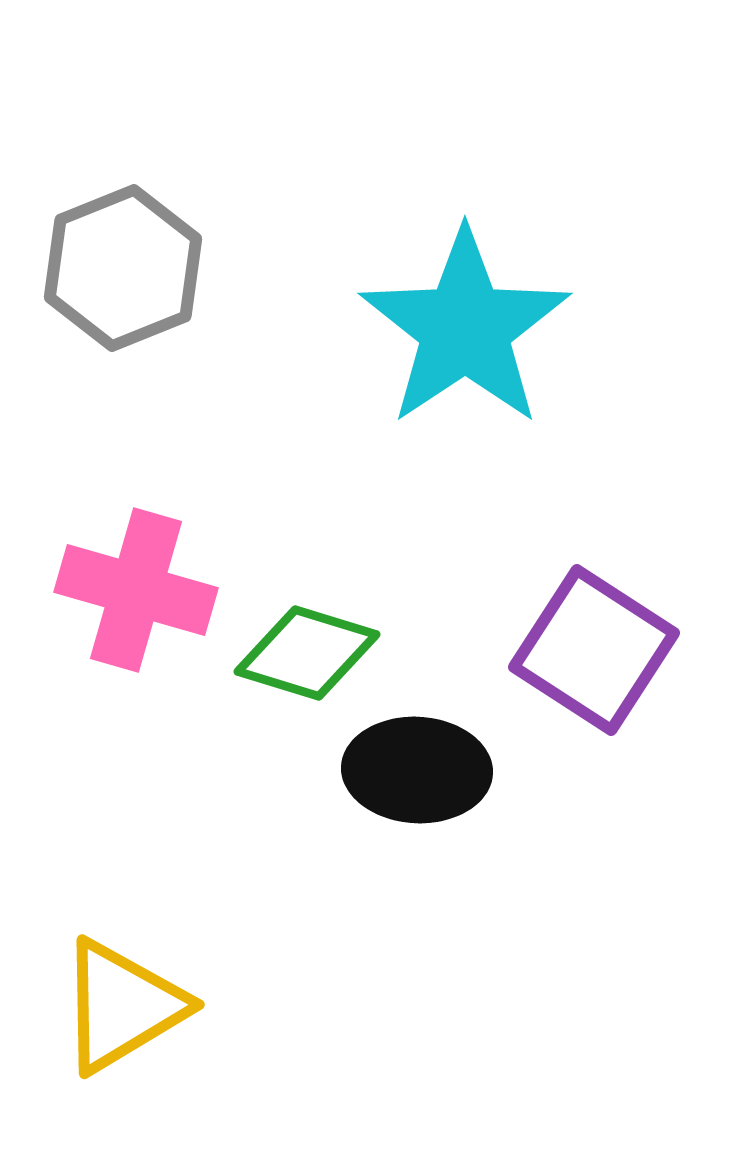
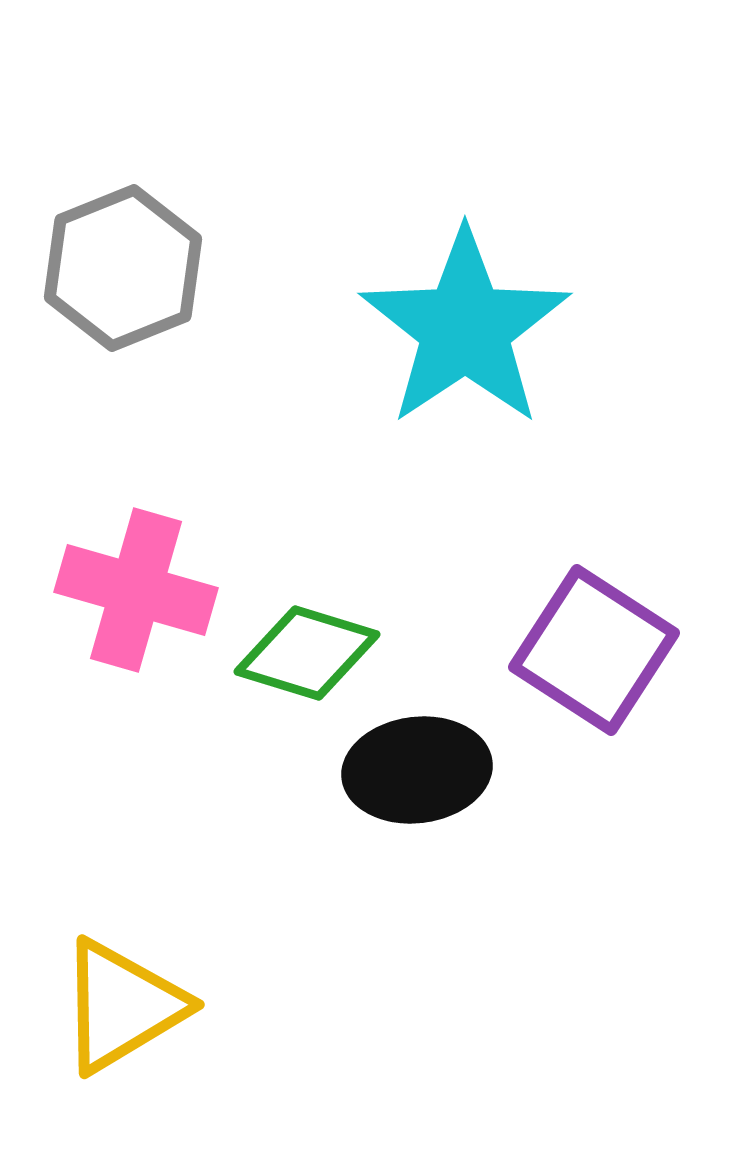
black ellipse: rotated 10 degrees counterclockwise
